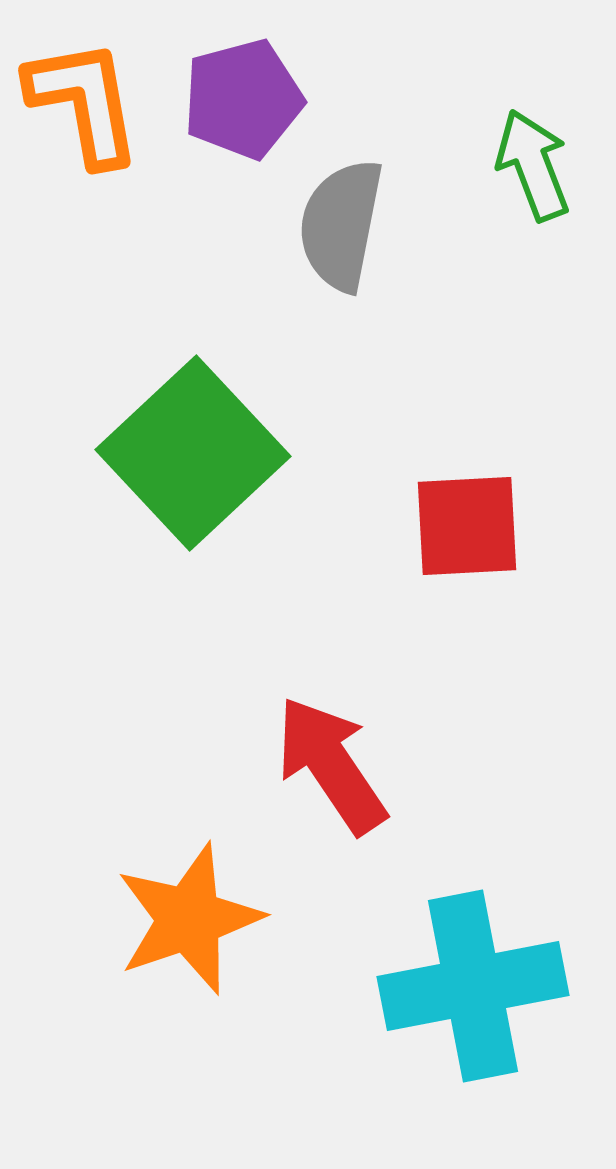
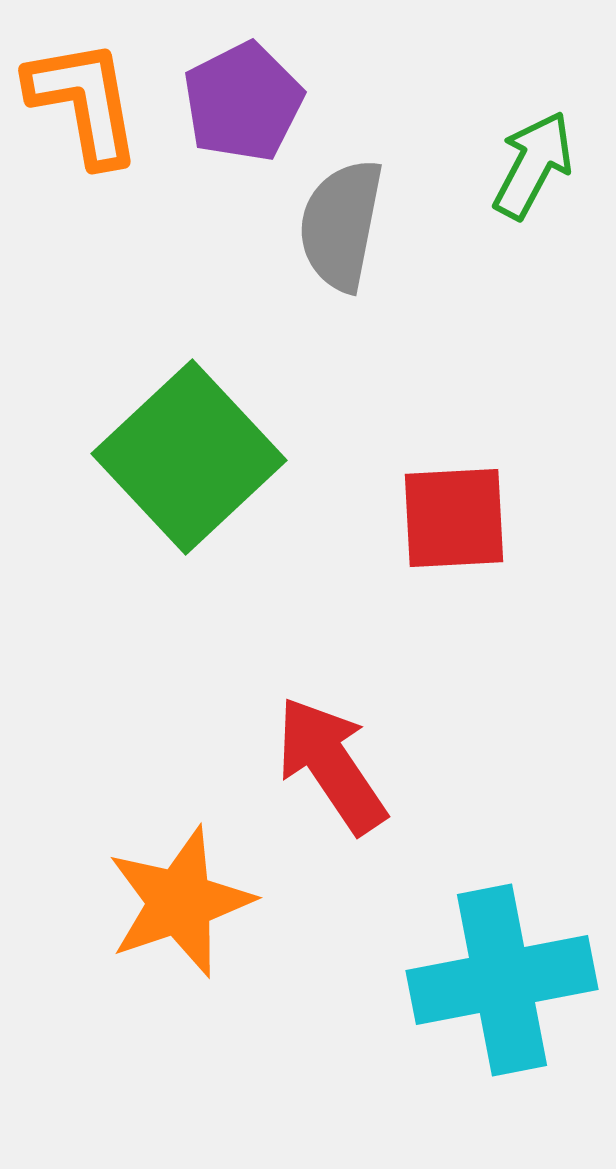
purple pentagon: moved 3 px down; rotated 12 degrees counterclockwise
green arrow: rotated 49 degrees clockwise
green square: moved 4 px left, 4 px down
red square: moved 13 px left, 8 px up
orange star: moved 9 px left, 17 px up
cyan cross: moved 29 px right, 6 px up
